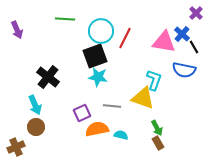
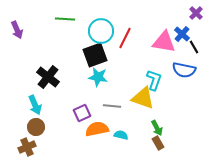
black square: moved 1 px up
brown cross: moved 11 px right
